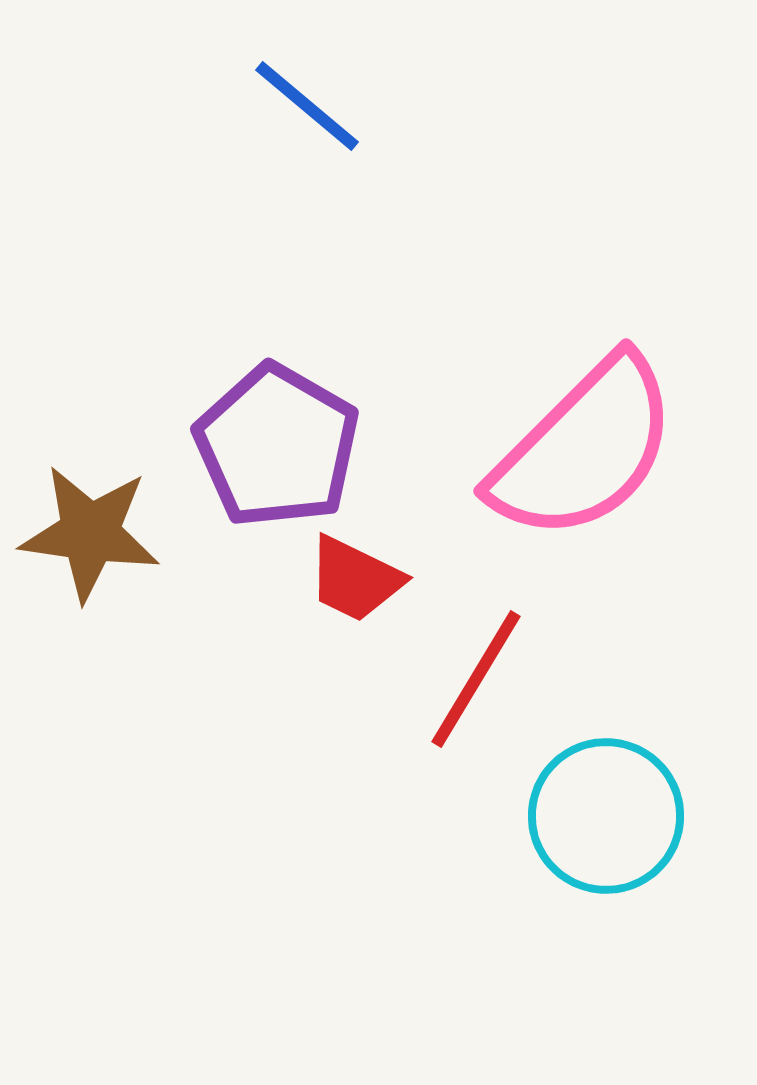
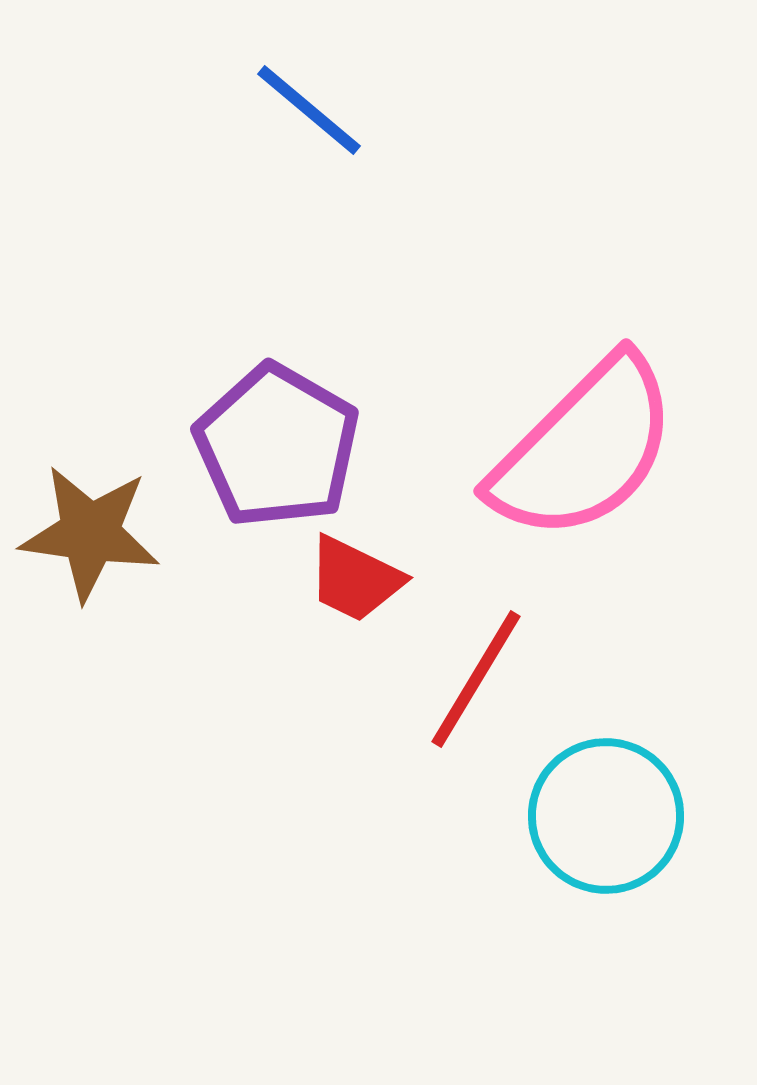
blue line: moved 2 px right, 4 px down
